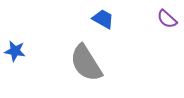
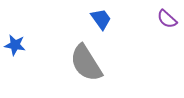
blue trapezoid: moved 2 px left; rotated 25 degrees clockwise
blue star: moved 6 px up
